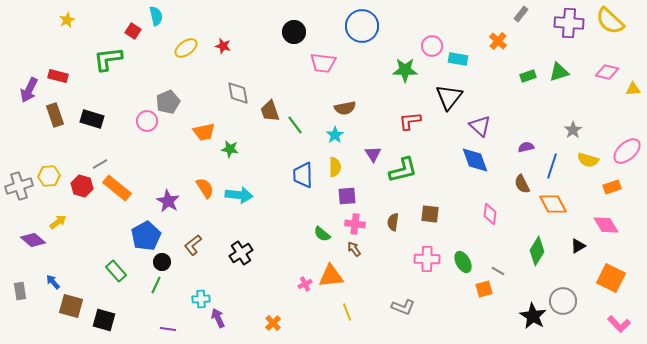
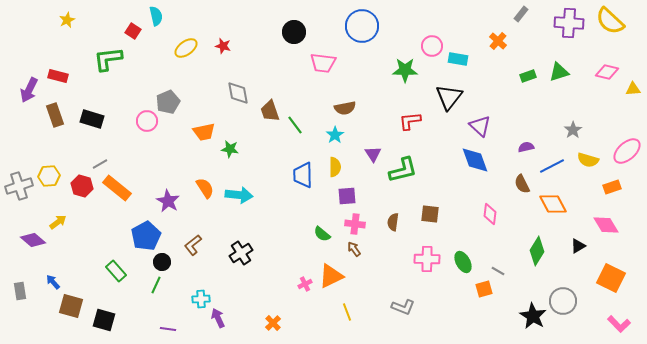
blue line at (552, 166): rotated 45 degrees clockwise
orange triangle at (331, 276): rotated 20 degrees counterclockwise
